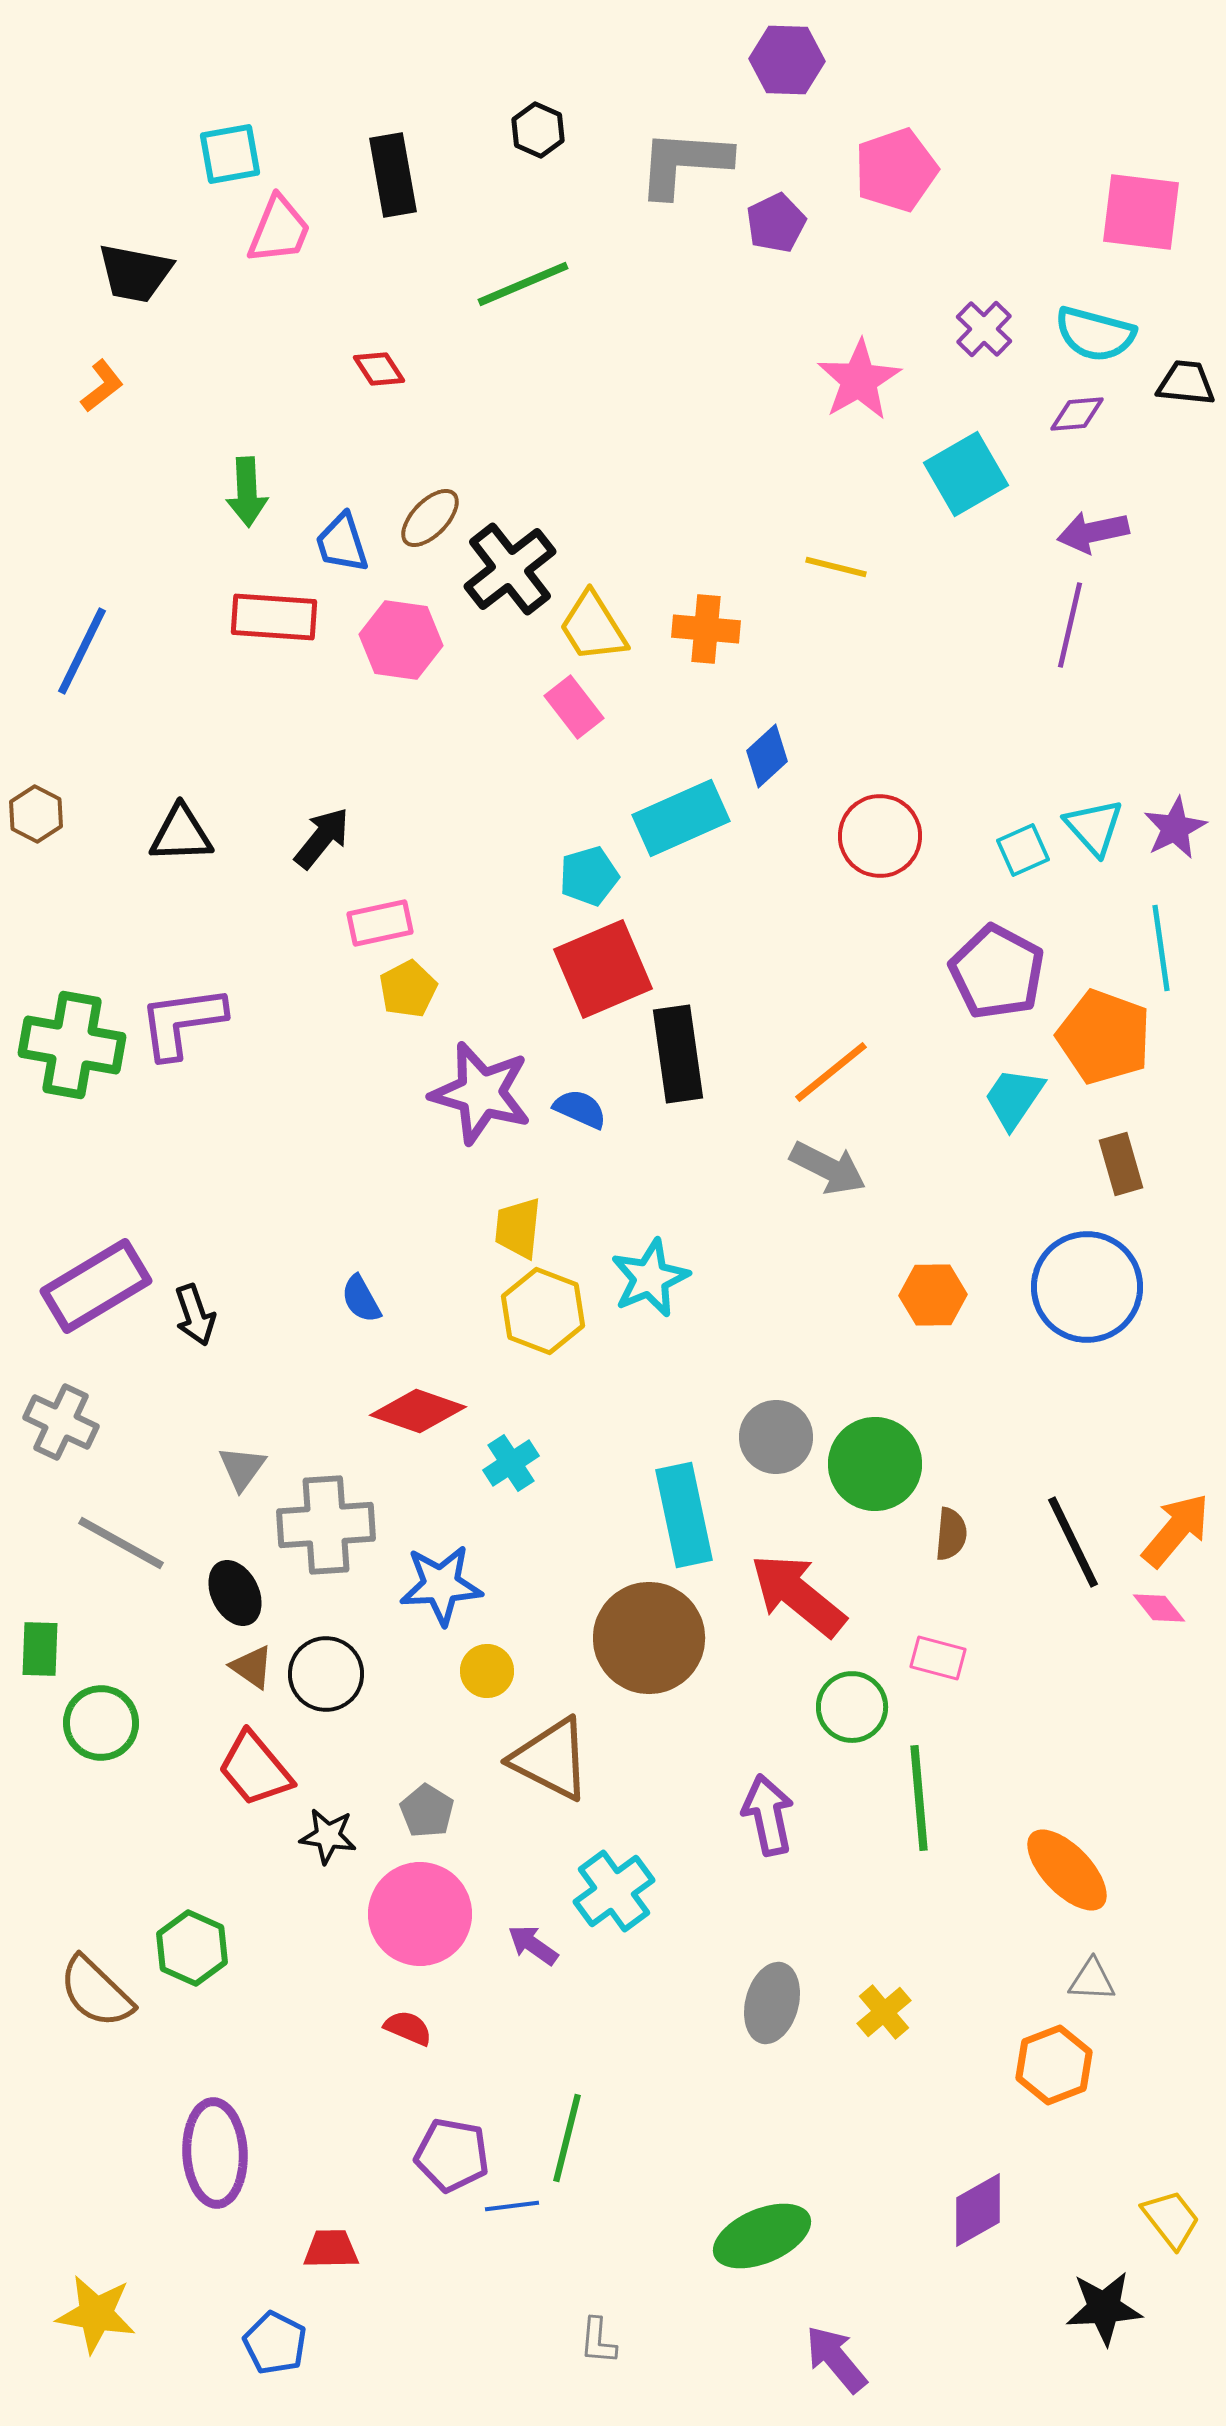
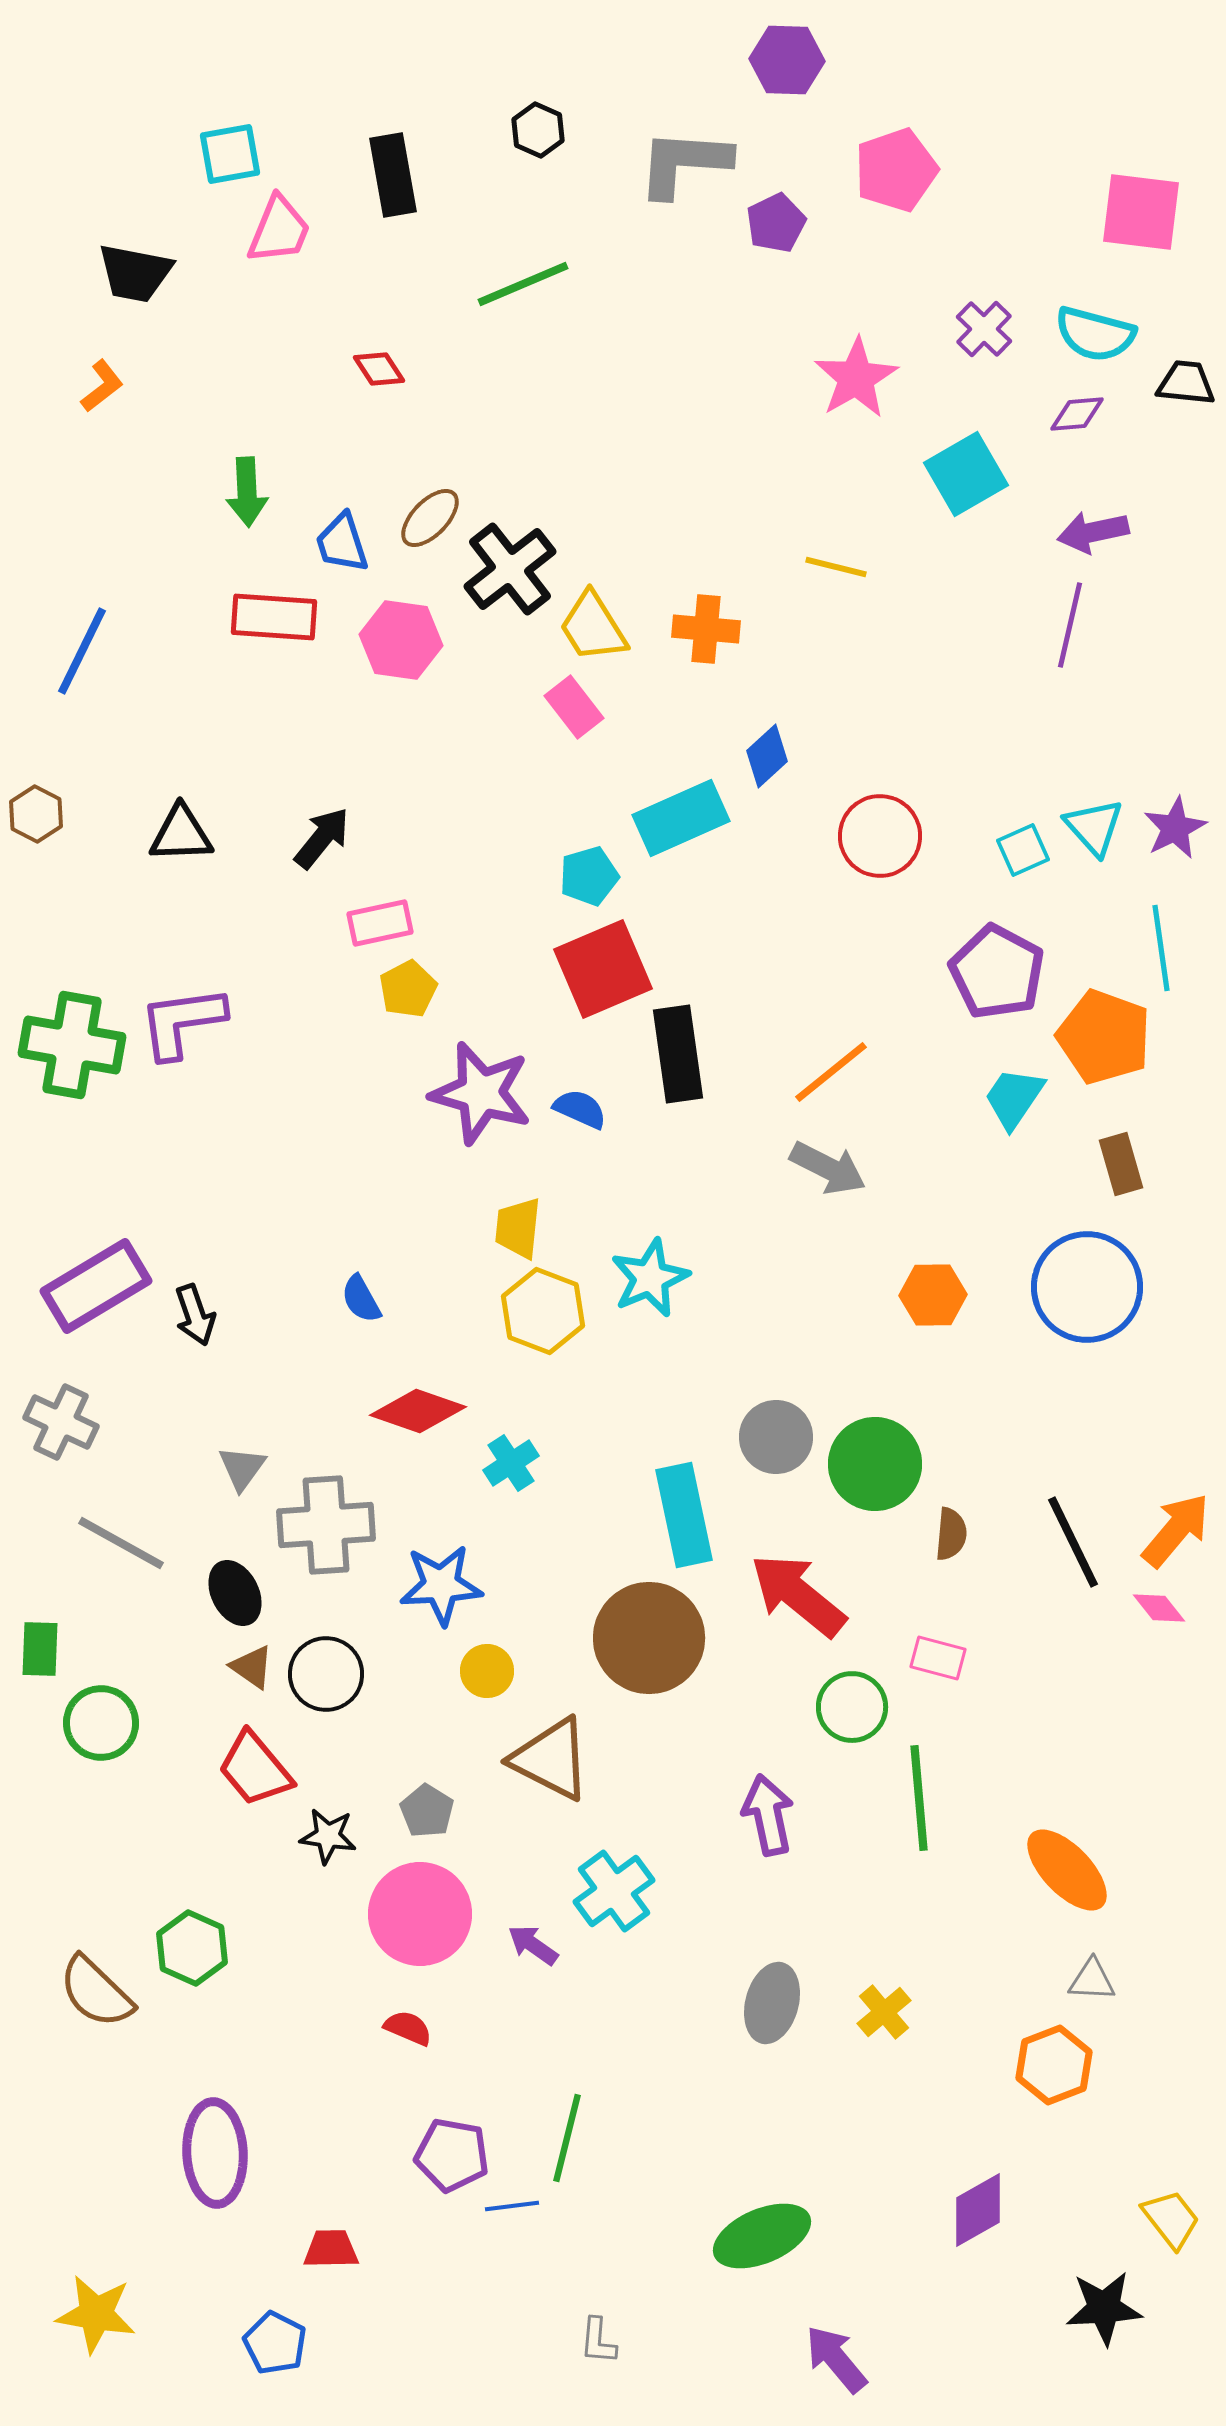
pink star at (859, 380): moved 3 px left, 2 px up
